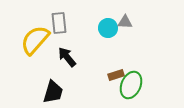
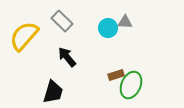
gray rectangle: moved 3 px right, 2 px up; rotated 40 degrees counterclockwise
yellow semicircle: moved 11 px left, 4 px up
